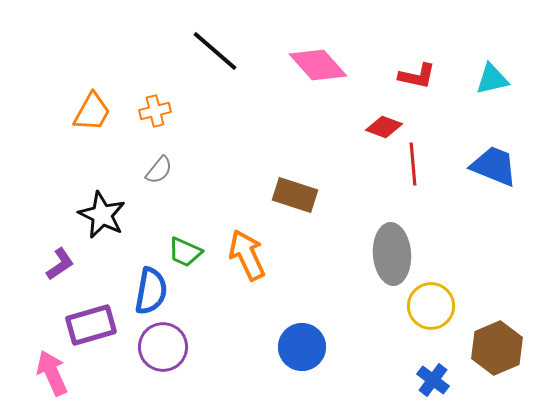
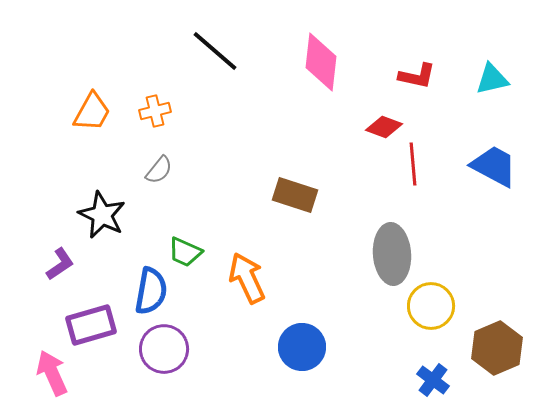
pink diamond: moved 3 px right, 3 px up; rotated 48 degrees clockwise
blue trapezoid: rotated 6 degrees clockwise
orange arrow: moved 23 px down
purple circle: moved 1 px right, 2 px down
